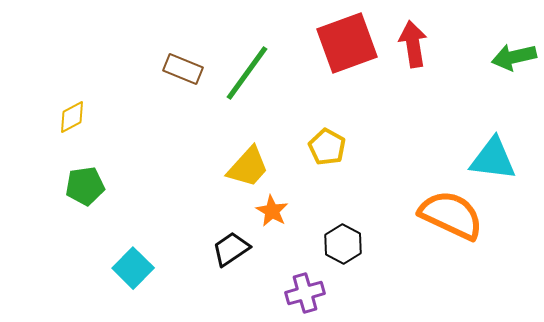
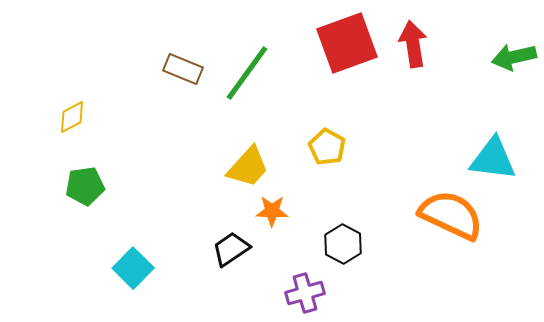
orange star: rotated 28 degrees counterclockwise
